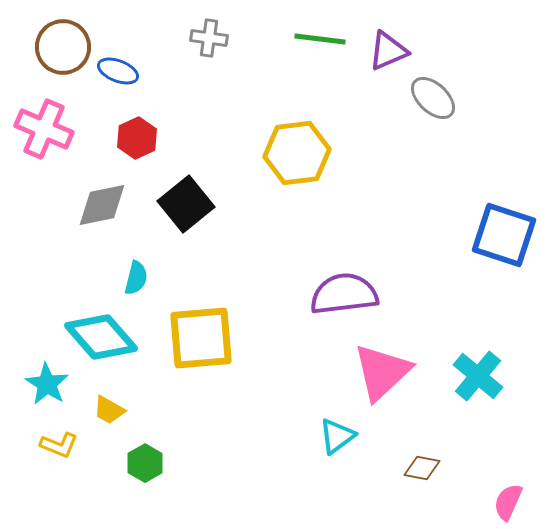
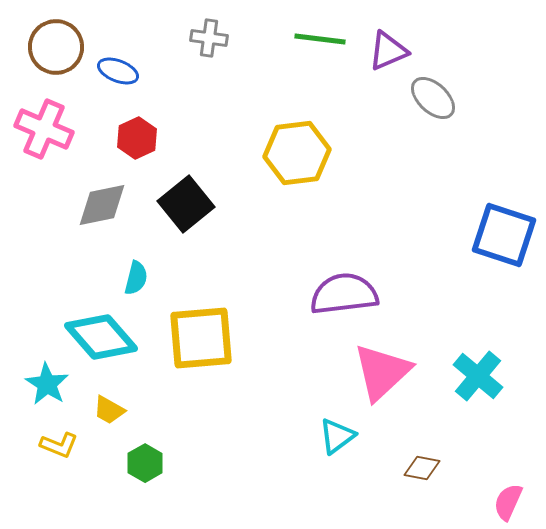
brown circle: moved 7 px left
